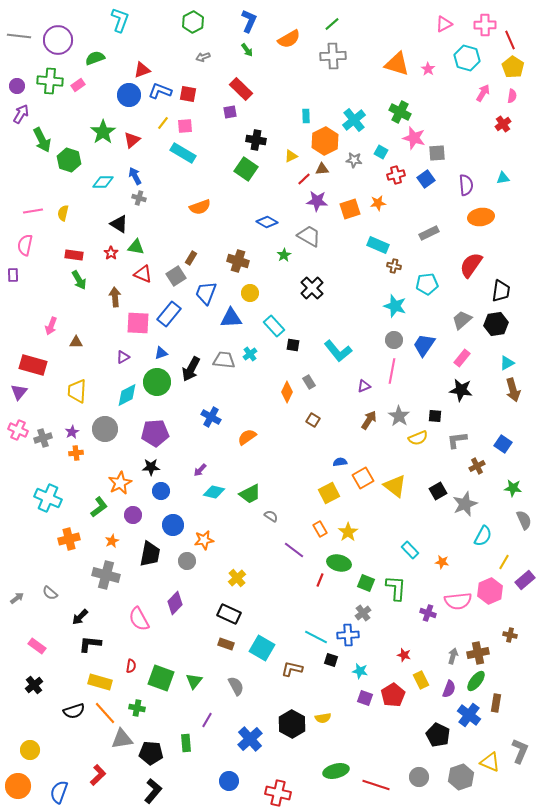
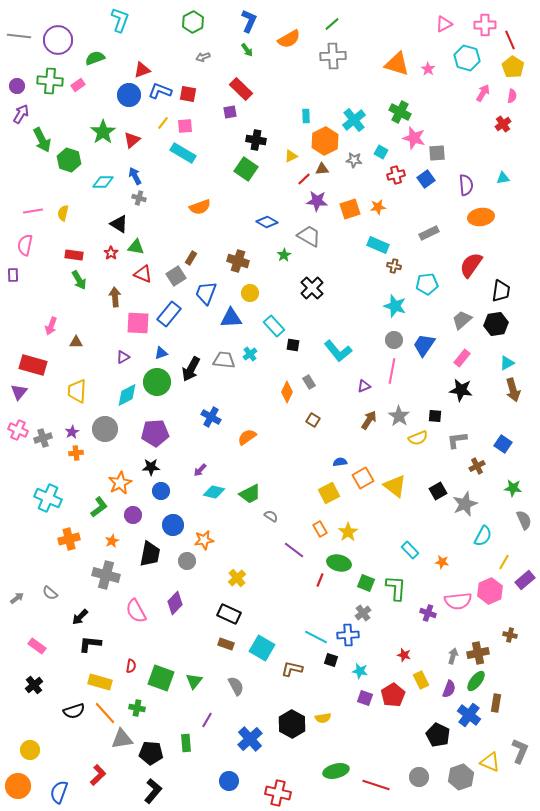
orange star at (378, 203): moved 4 px down
pink semicircle at (139, 619): moved 3 px left, 8 px up
